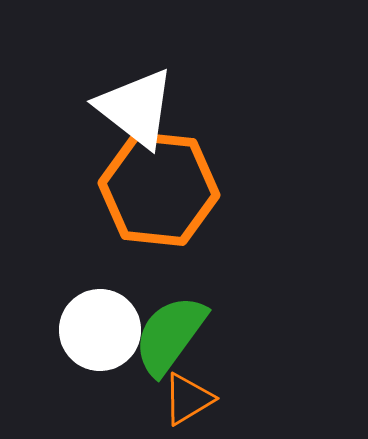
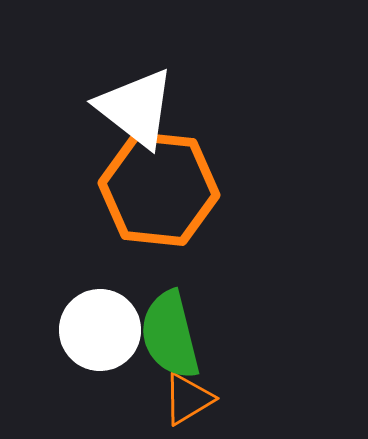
green semicircle: rotated 50 degrees counterclockwise
